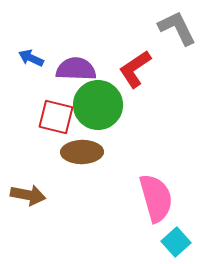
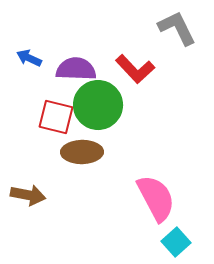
blue arrow: moved 2 px left
red L-shape: rotated 99 degrees counterclockwise
pink semicircle: rotated 12 degrees counterclockwise
